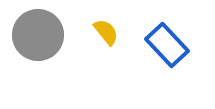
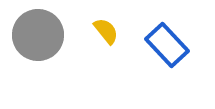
yellow semicircle: moved 1 px up
